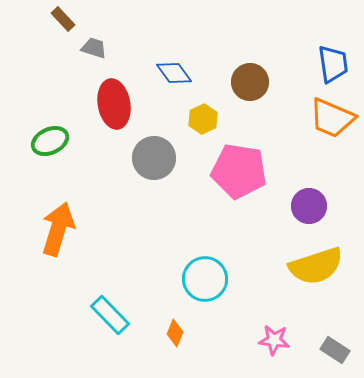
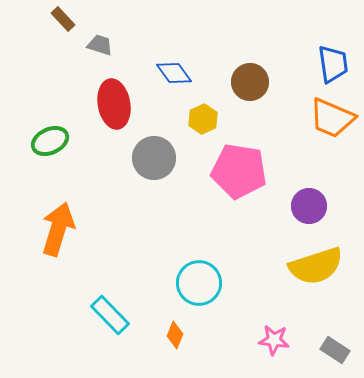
gray trapezoid: moved 6 px right, 3 px up
cyan circle: moved 6 px left, 4 px down
orange diamond: moved 2 px down
